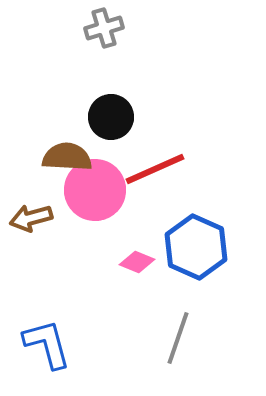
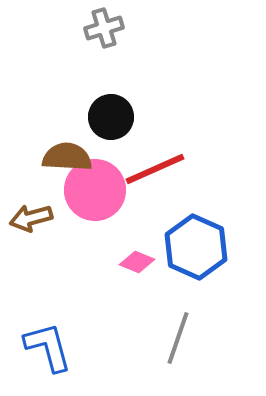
blue L-shape: moved 1 px right, 3 px down
